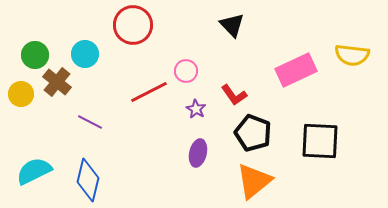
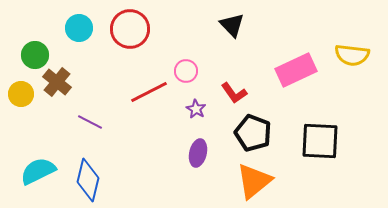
red circle: moved 3 px left, 4 px down
cyan circle: moved 6 px left, 26 px up
red L-shape: moved 2 px up
cyan semicircle: moved 4 px right
